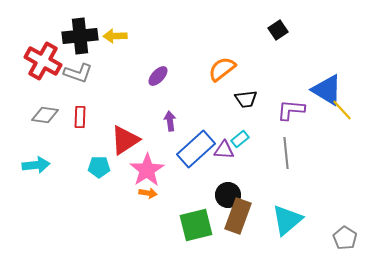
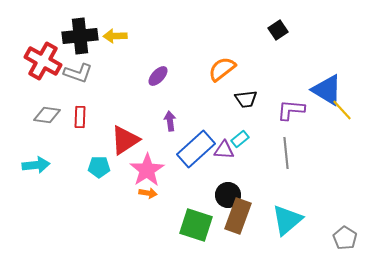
gray diamond: moved 2 px right
green square: rotated 32 degrees clockwise
